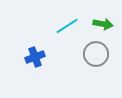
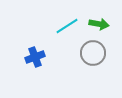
green arrow: moved 4 px left
gray circle: moved 3 px left, 1 px up
